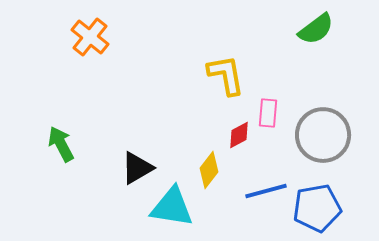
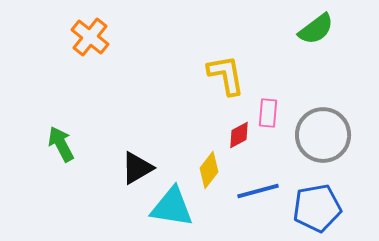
blue line: moved 8 px left
